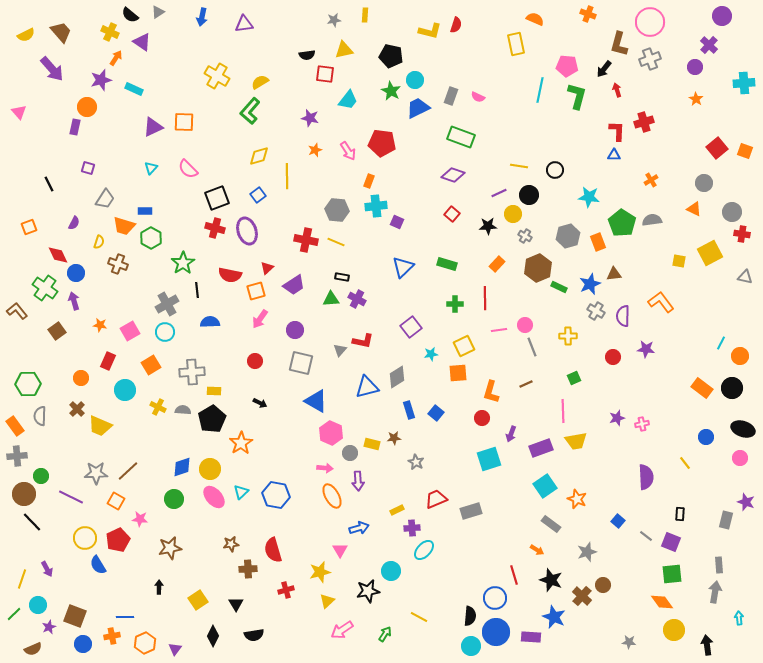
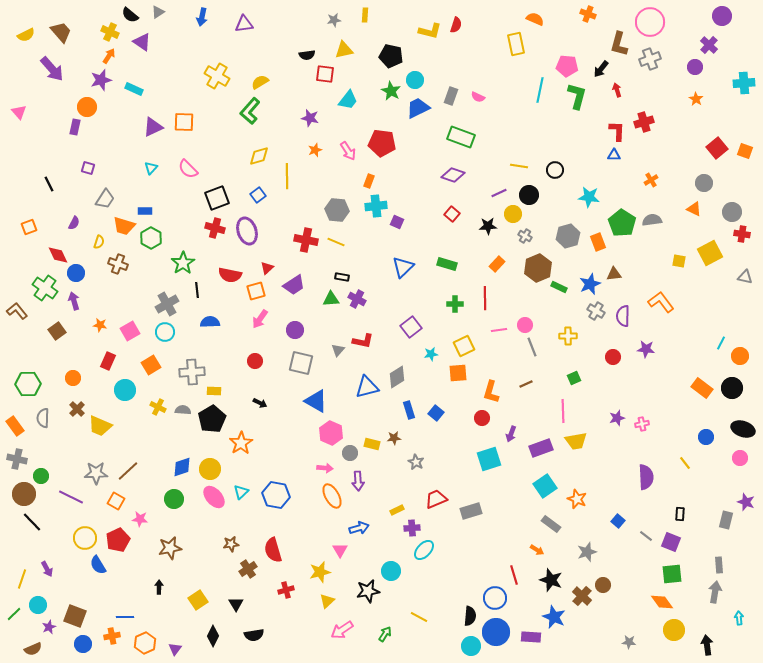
orange arrow at (116, 58): moved 7 px left, 2 px up
black arrow at (604, 69): moved 3 px left
gray triangle at (340, 350): moved 2 px left
orange circle at (81, 378): moved 8 px left
gray semicircle at (40, 416): moved 3 px right, 2 px down
gray cross at (17, 456): moved 3 px down; rotated 18 degrees clockwise
brown cross at (248, 569): rotated 30 degrees counterclockwise
